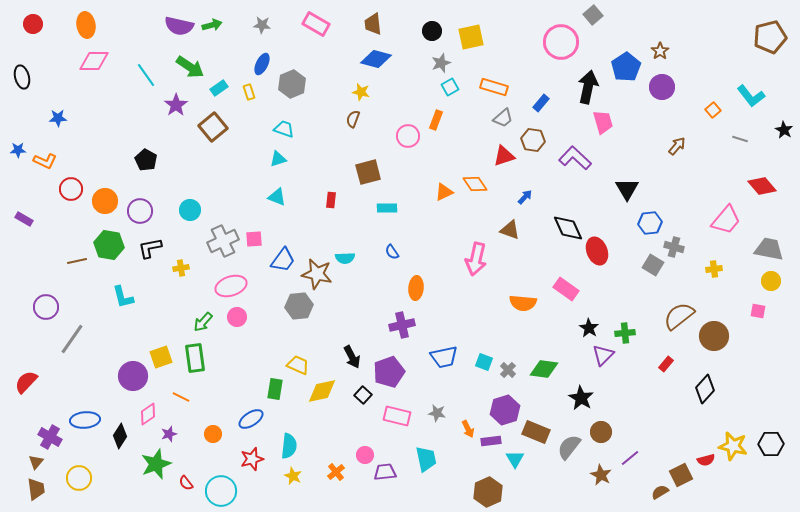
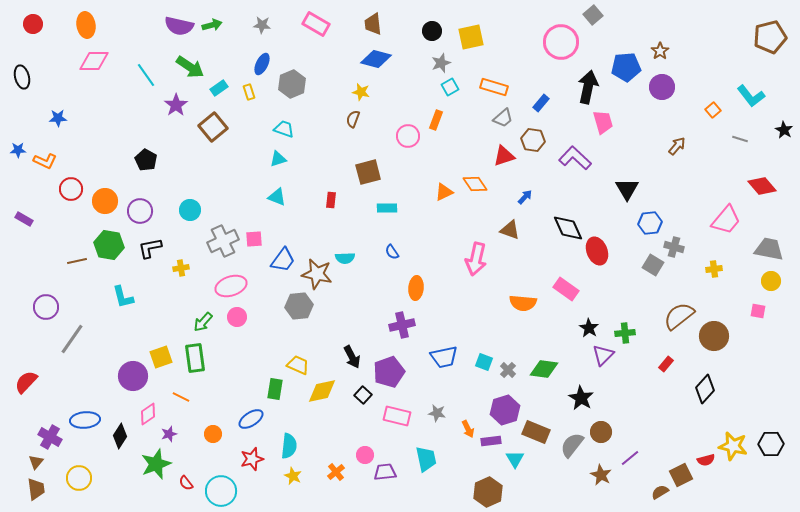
blue pentagon at (626, 67): rotated 28 degrees clockwise
gray semicircle at (569, 447): moved 3 px right, 2 px up
